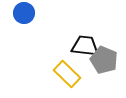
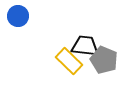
blue circle: moved 6 px left, 3 px down
yellow rectangle: moved 2 px right, 13 px up
